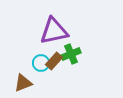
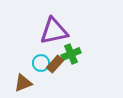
brown rectangle: moved 1 px right, 3 px down
